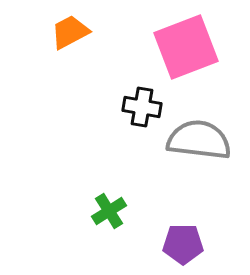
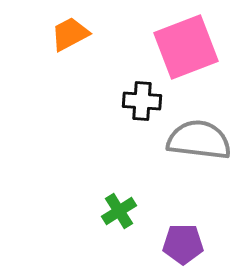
orange trapezoid: moved 2 px down
black cross: moved 6 px up; rotated 6 degrees counterclockwise
green cross: moved 10 px right
